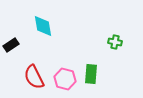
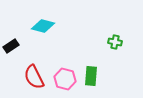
cyan diamond: rotated 65 degrees counterclockwise
black rectangle: moved 1 px down
green rectangle: moved 2 px down
